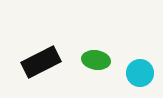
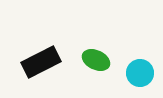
green ellipse: rotated 16 degrees clockwise
